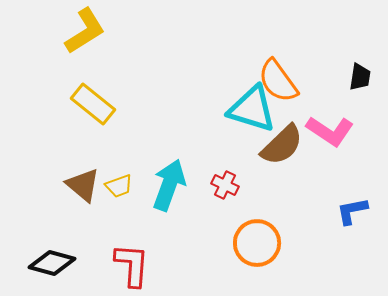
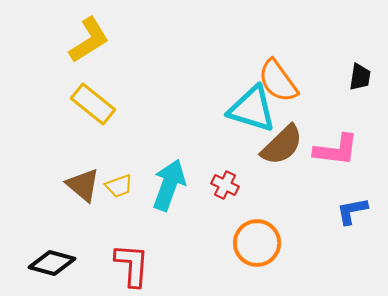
yellow L-shape: moved 4 px right, 9 px down
pink L-shape: moved 6 px right, 19 px down; rotated 27 degrees counterclockwise
